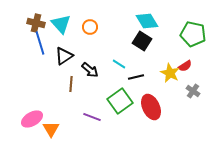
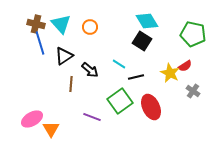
brown cross: moved 1 px down
